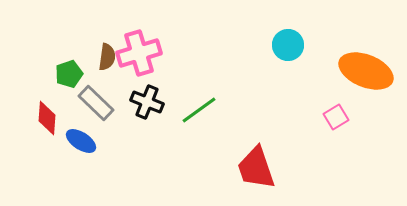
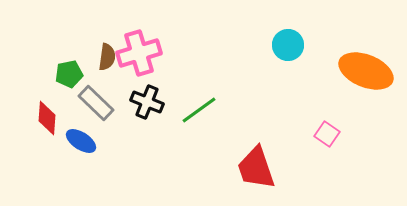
green pentagon: rotated 8 degrees clockwise
pink square: moved 9 px left, 17 px down; rotated 25 degrees counterclockwise
